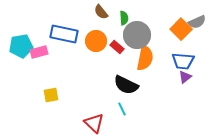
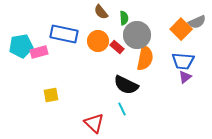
orange circle: moved 2 px right
